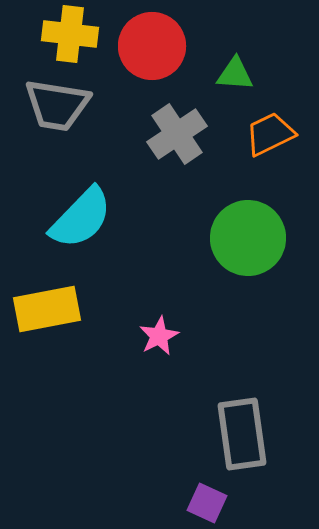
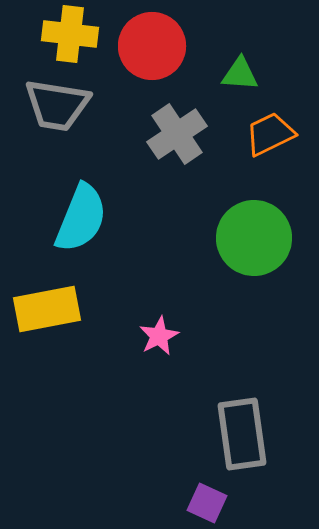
green triangle: moved 5 px right
cyan semicircle: rotated 22 degrees counterclockwise
green circle: moved 6 px right
